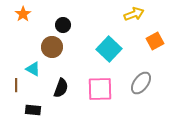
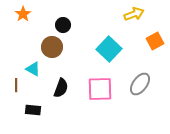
gray ellipse: moved 1 px left, 1 px down
